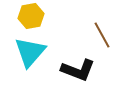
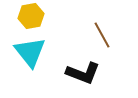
cyan triangle: rotated 20 degrees counterclockwise
black L-shape: moved 5 px right, 3 px down
